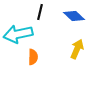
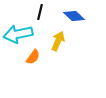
yellow arrow: moved 19 px left, 8 px up
orange semicircle: rotated 35 degrees clockwise
